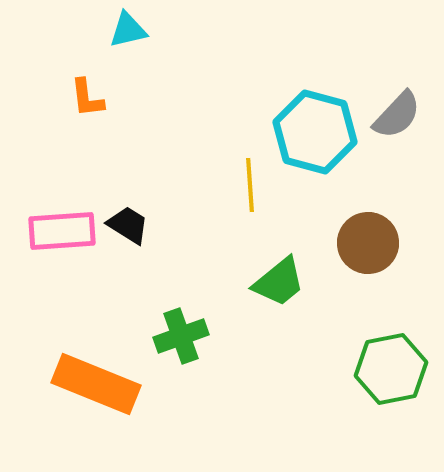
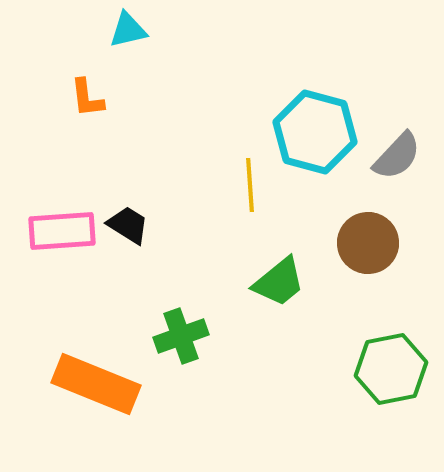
gray semicircle: moved 41 px down
